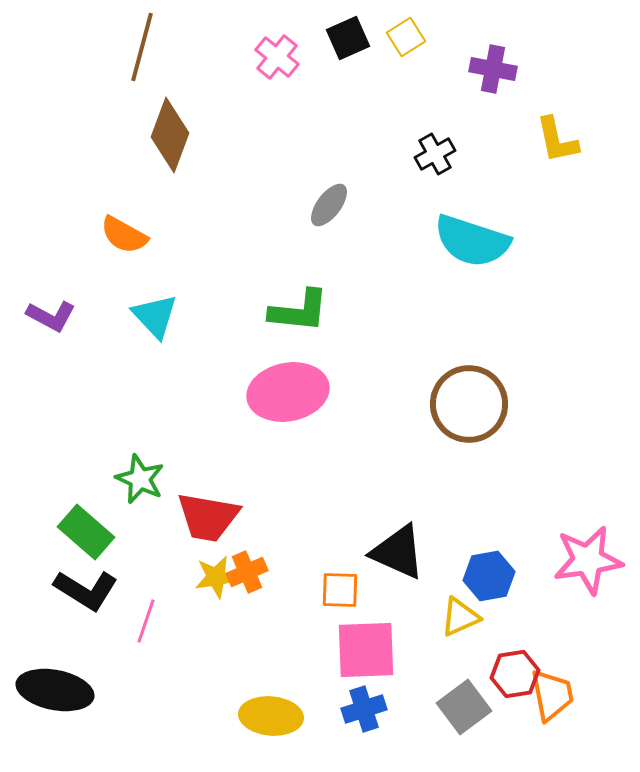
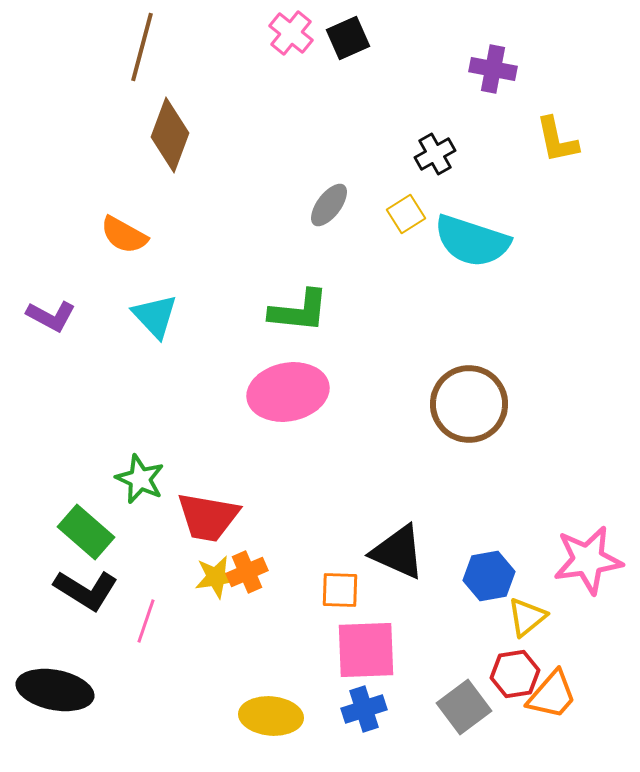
yellow square: moved 177 px down
pink cross: moved 14 px right, 24 px up
yellow triangle: moved 67 px right; rotated 15 degrees counterclockwise
orange trapezoid: rotated 52 degrees clockwise
